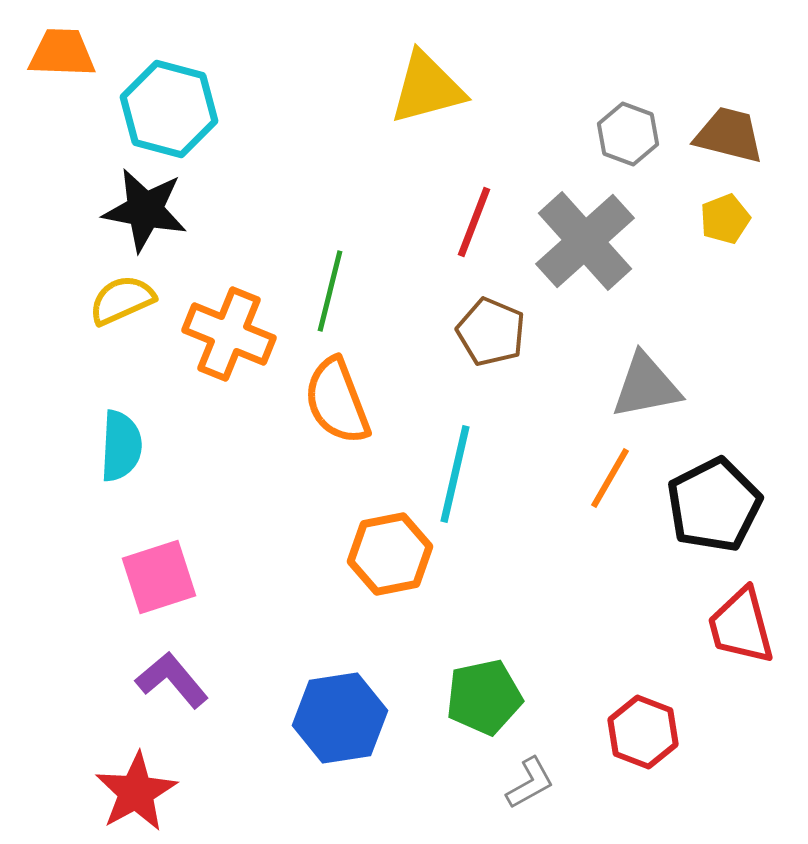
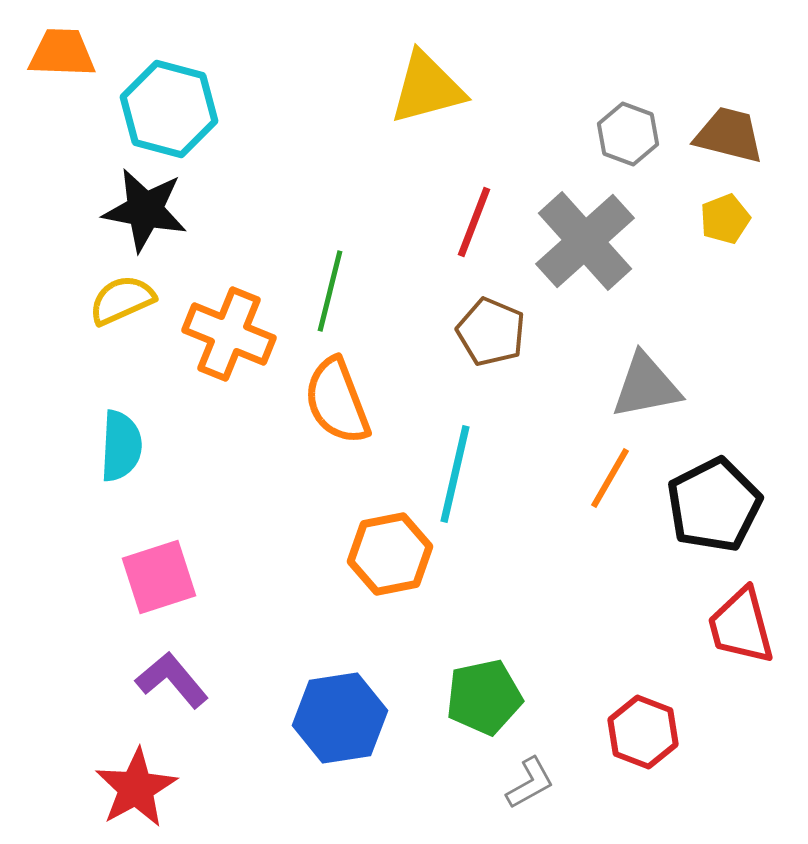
red star: moved 4 px up
